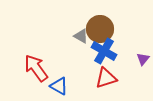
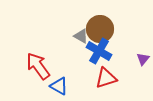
blue cross: moved 5 px left
red arrow: moved 2 px right, 2 px up
